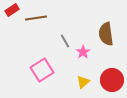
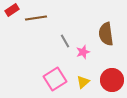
pink star: rotated 16 degrees clockwise
pink square: moved 13 px right, 9 px down
